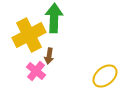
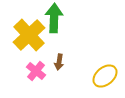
yellow cross: rotated 16 degrees counterclockwise
brown arrow: moved 10 px right, 6 px down
